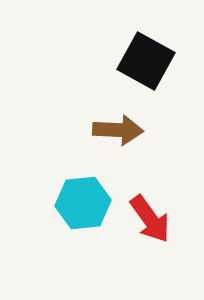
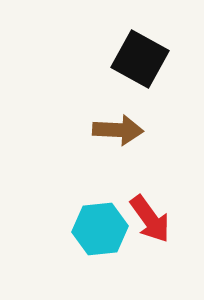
black square: moved 6 px left, 2 px up
cyan hexagon: moved 17 px right, 26 px down
